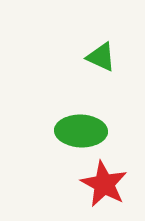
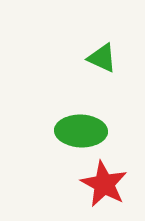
green triangle: moved 1 px right, 1 px down
